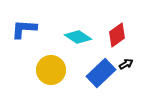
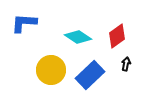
blue L-shape: moved 6 px up
red diamond: moved 1 px down
black arrow: rotated 48 degrees counterclockwise
blue rectangle: moved 11 px left, 2 px down
